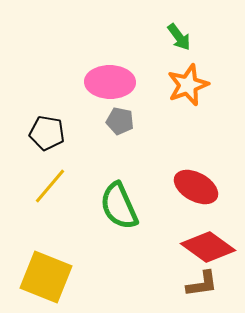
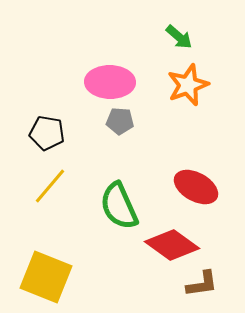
green arrow: rotated 12 degrees counterclockwise
gray pentagon: rotated 8 degrees counterclockwise
red diamond: moved 36 px left, 2 px up
